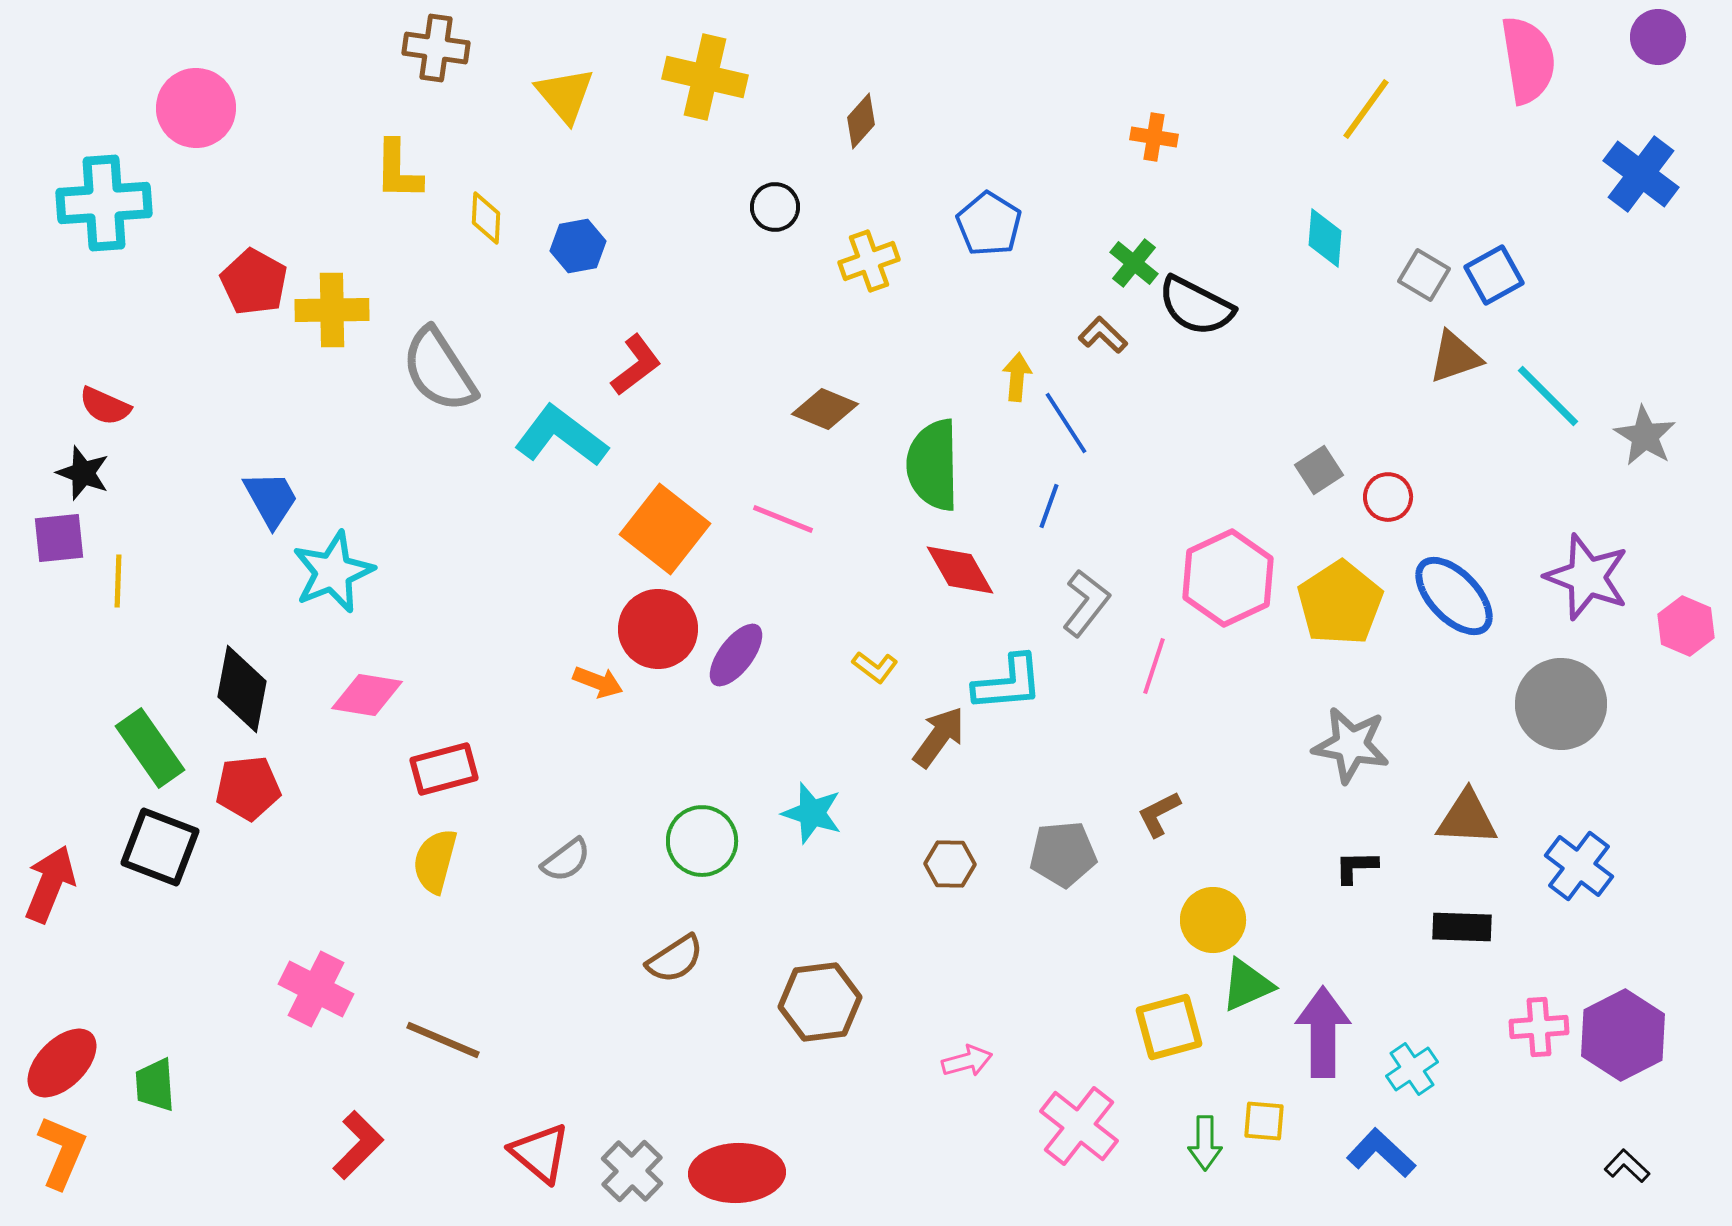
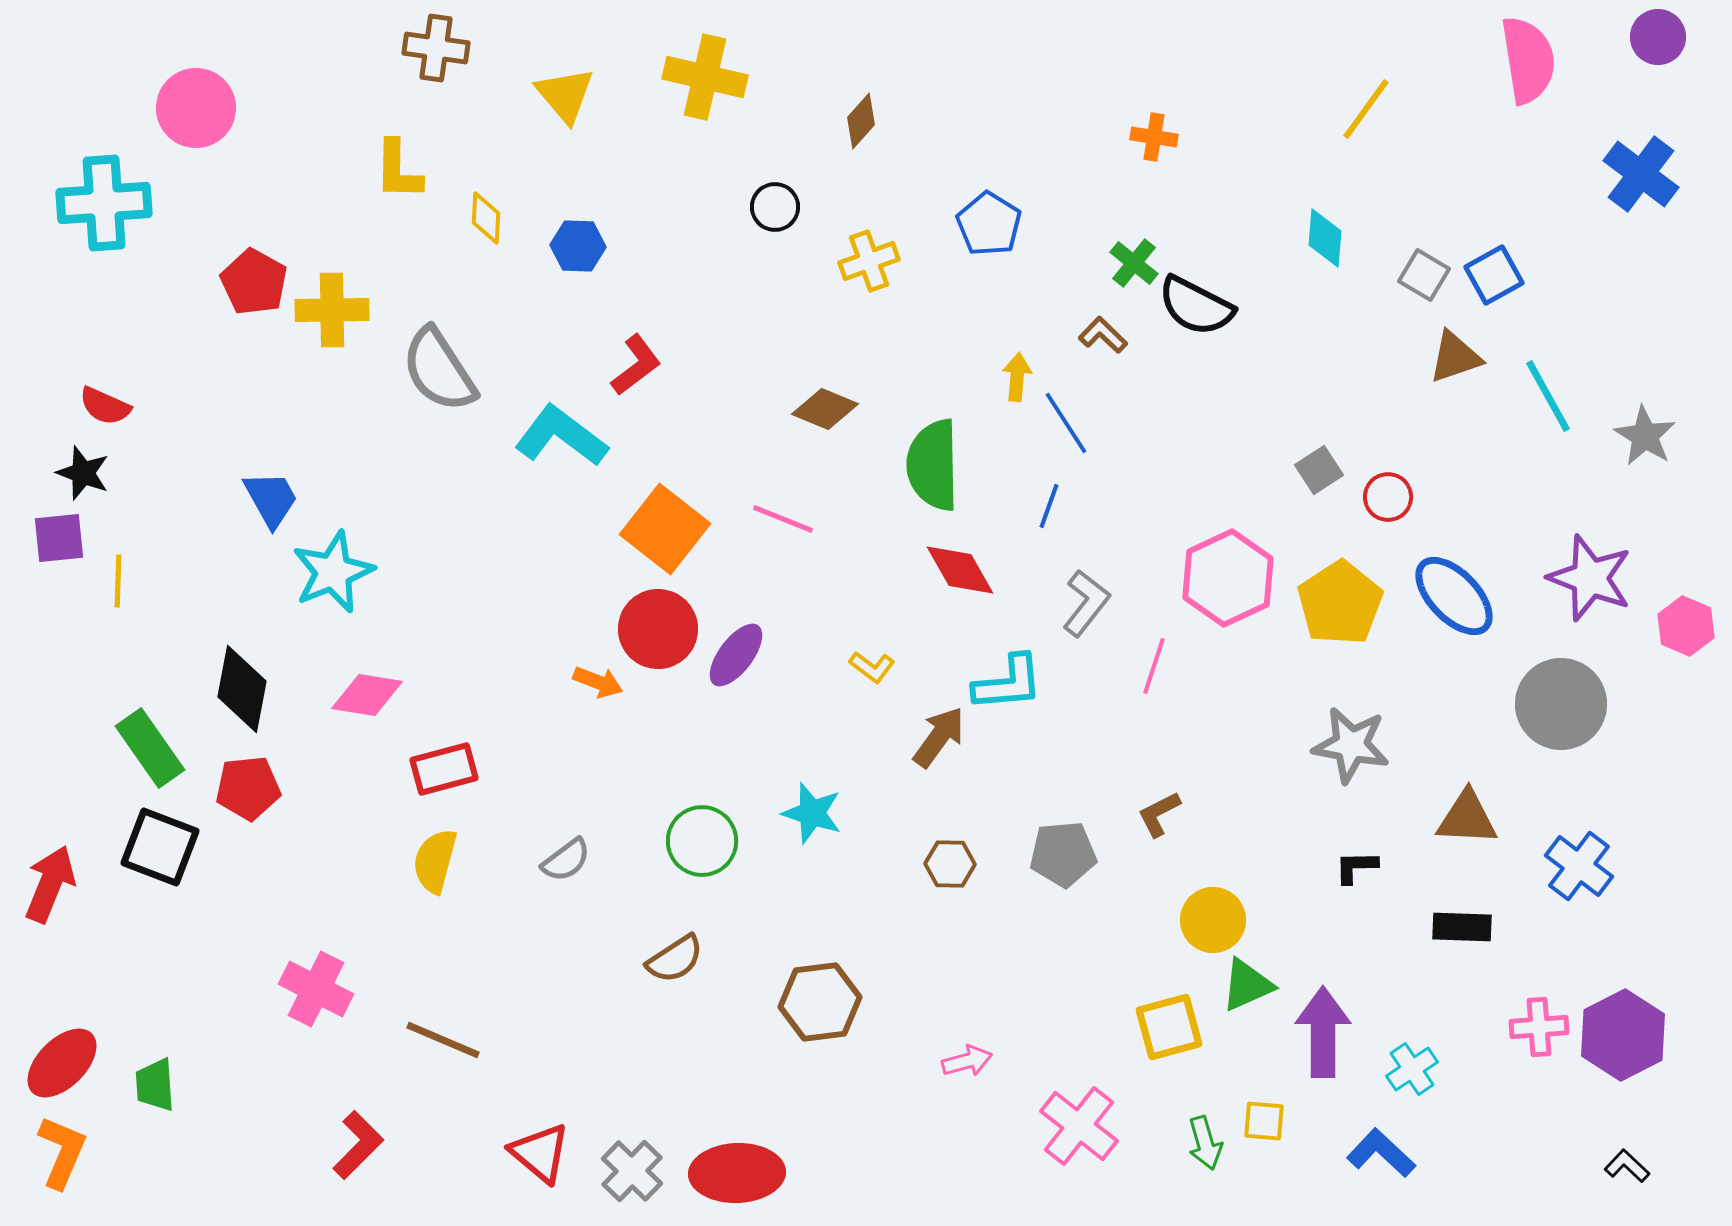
blue hexagon at (578, 246): rotated 12 degrees clockwise
cyan line at (1548, 396): rotated 16 degrees clockwise
purple star at (1587, 577): moved 3 px right, 1 px down
yellow L-shape at (875, 667): moved 3 px left
green arrow at (1205, 1143): rotated 16 degrees counterclockwise
